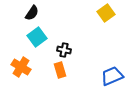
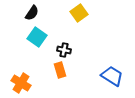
yellow square: moved 27 px left
cyan square: rotated 18 degrees counterclockwise
orange cross: moved 16 px down
blue trapezoid: rotated 55 degrees clockwise
